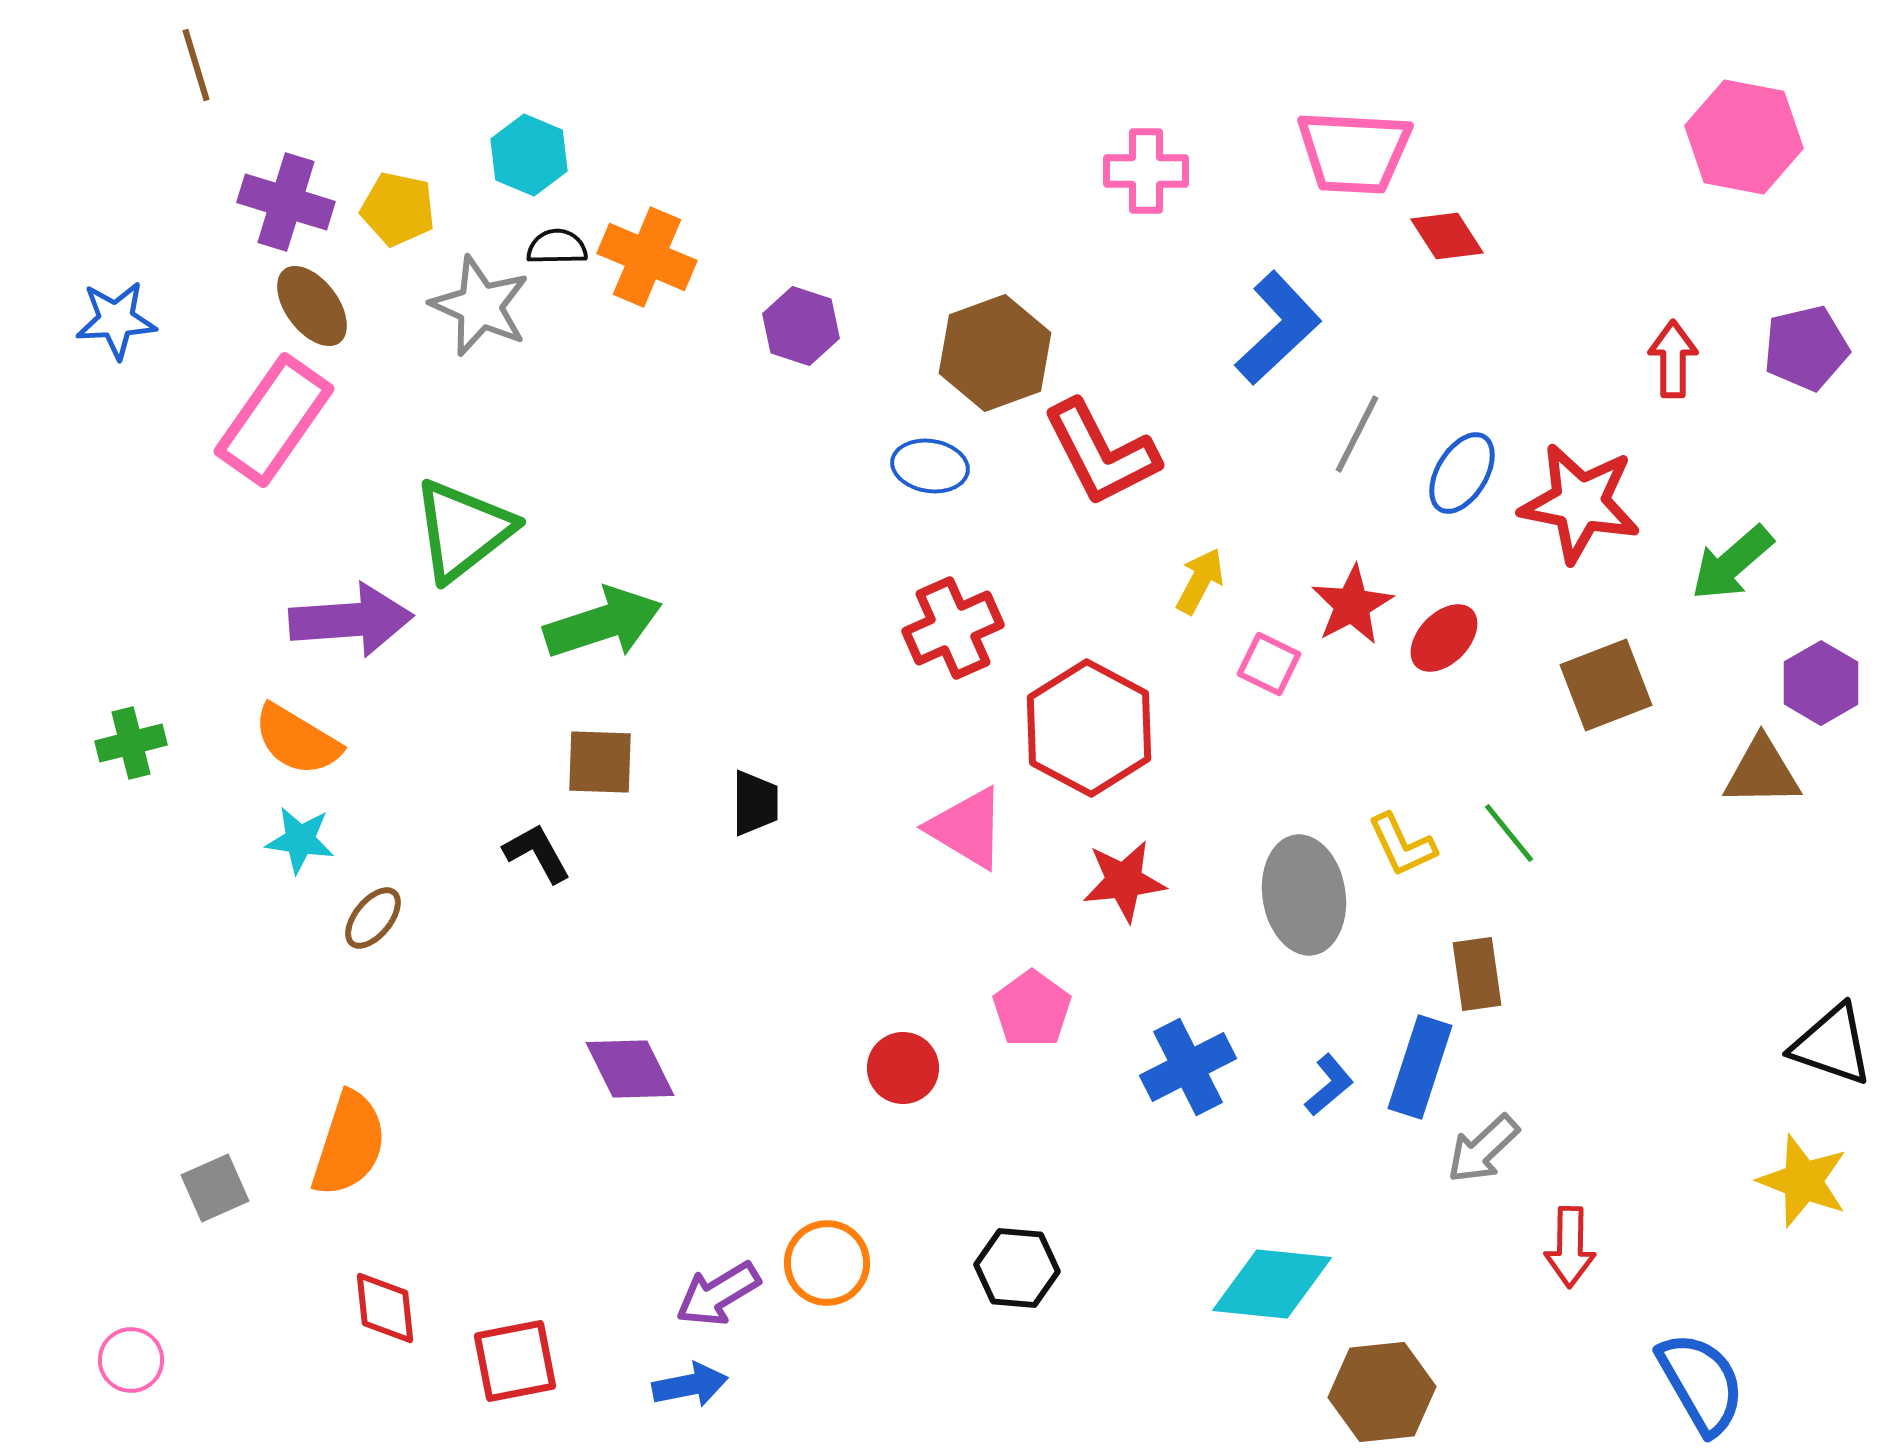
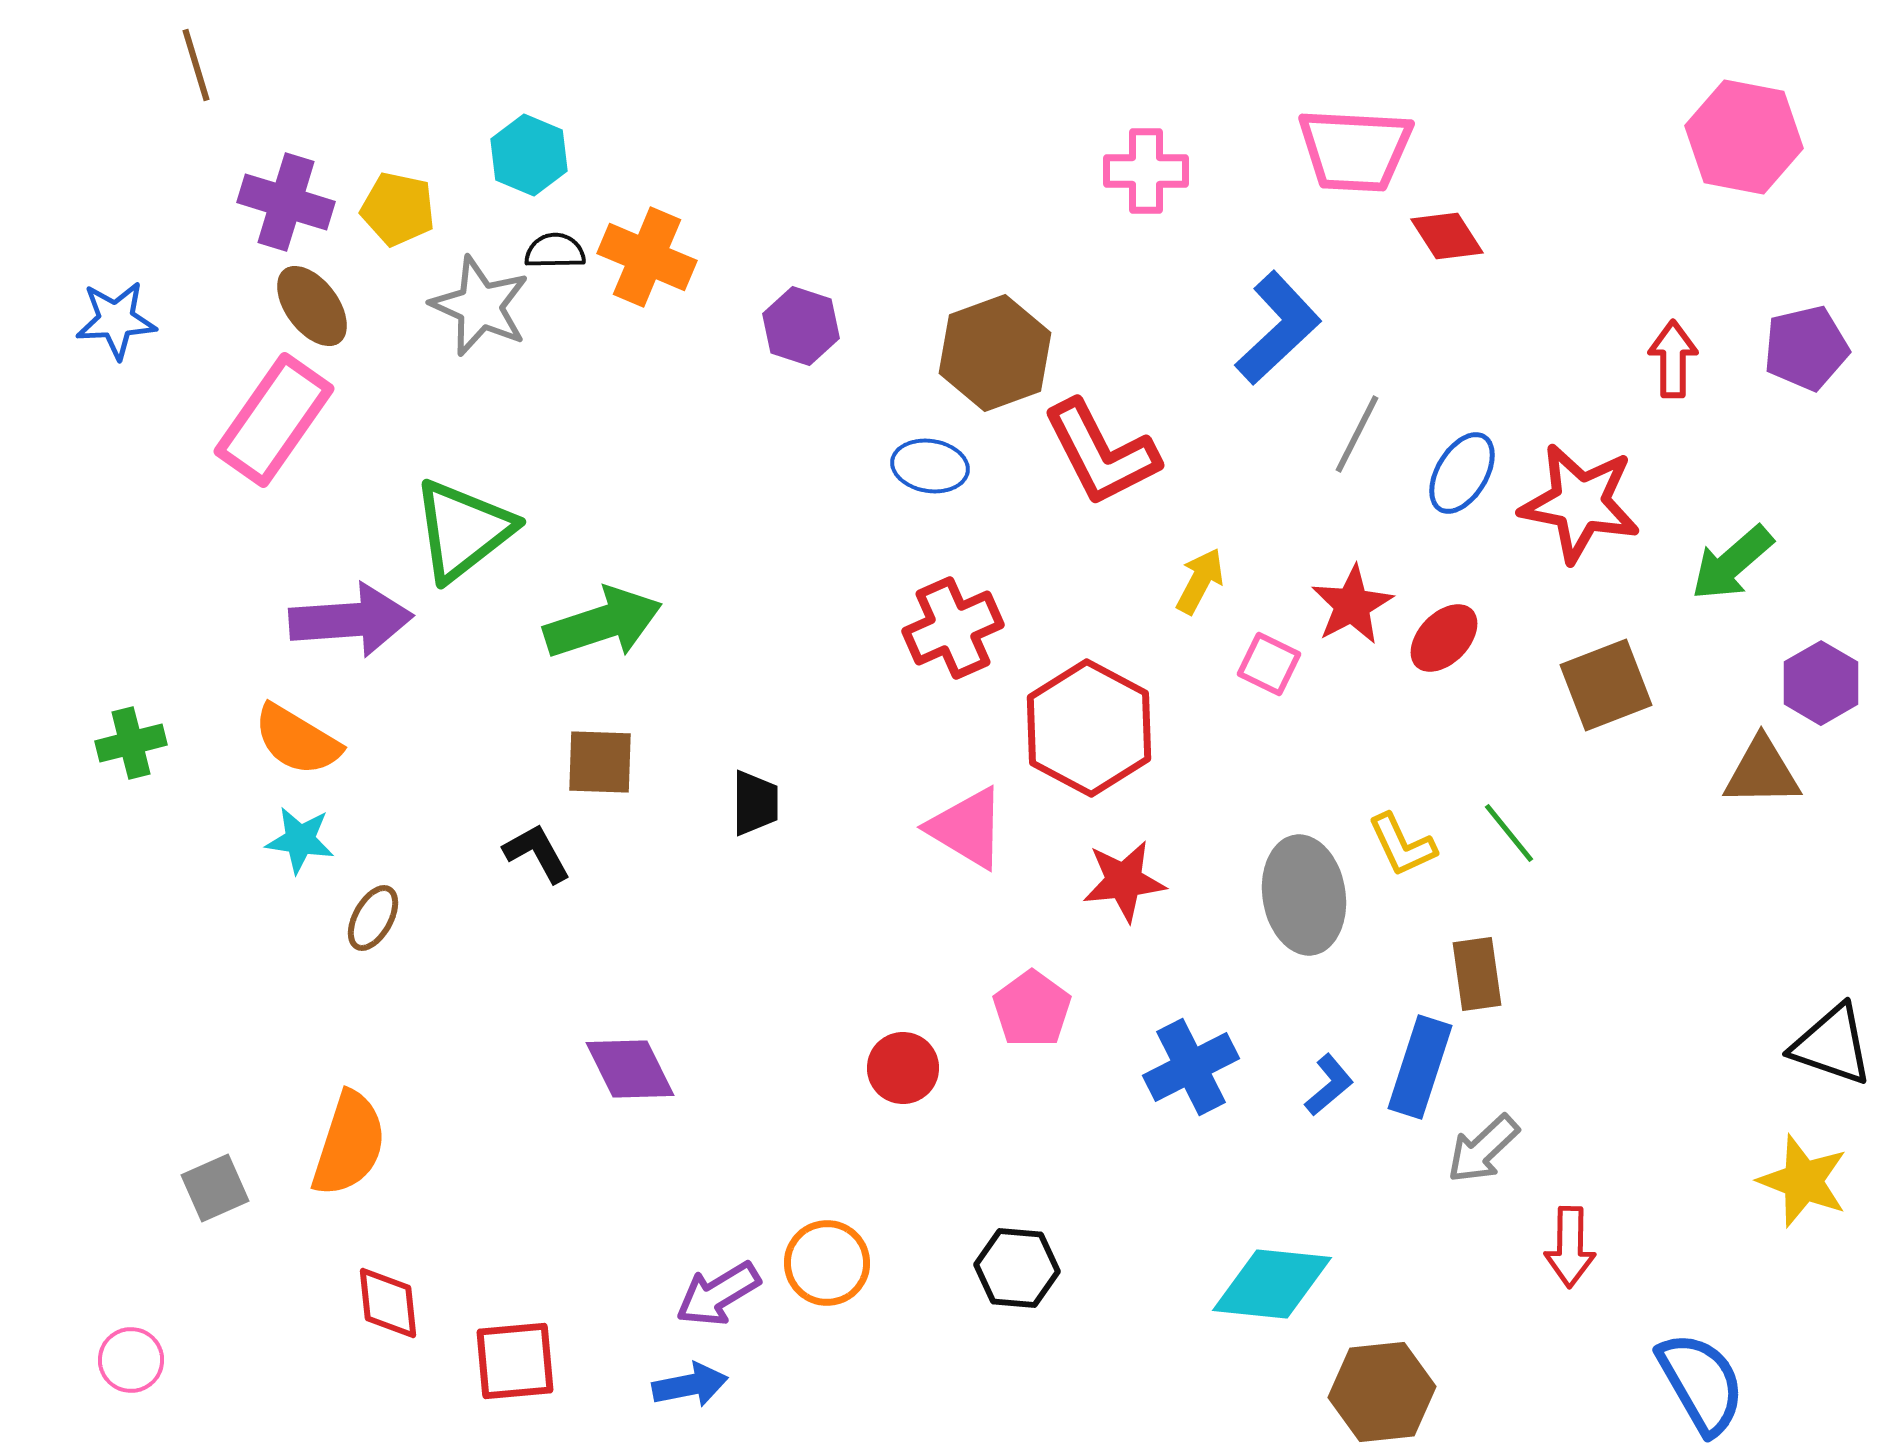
pink trapezoid at (1354, 152): moved 1 px right, 2 px up
black semicircle at (557, 247): moved 2 px left, 4 px down
brown ellipse at (373, 918): rotated 10 degrees counterclockwise
blue cross at (1188, 1067): moved 3 px right
red diamond at (385, 1308): moved 3 px right, 5 px up
red square at (515, 1361): rotated 6 degrees clockwise
